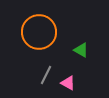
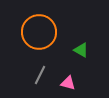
gray line: moved 6 px left
pink triangle: rotated 14 degrees counterclockwise
